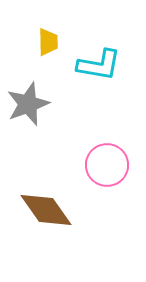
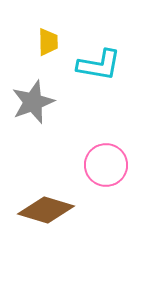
gray star: moved 5 px right, 2 px up
pink circle: moved 1 px left
brown diamond: rotated 38 degrees counterclockwise
